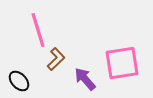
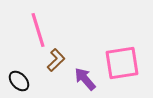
brown L-shape: moved 1 px down
